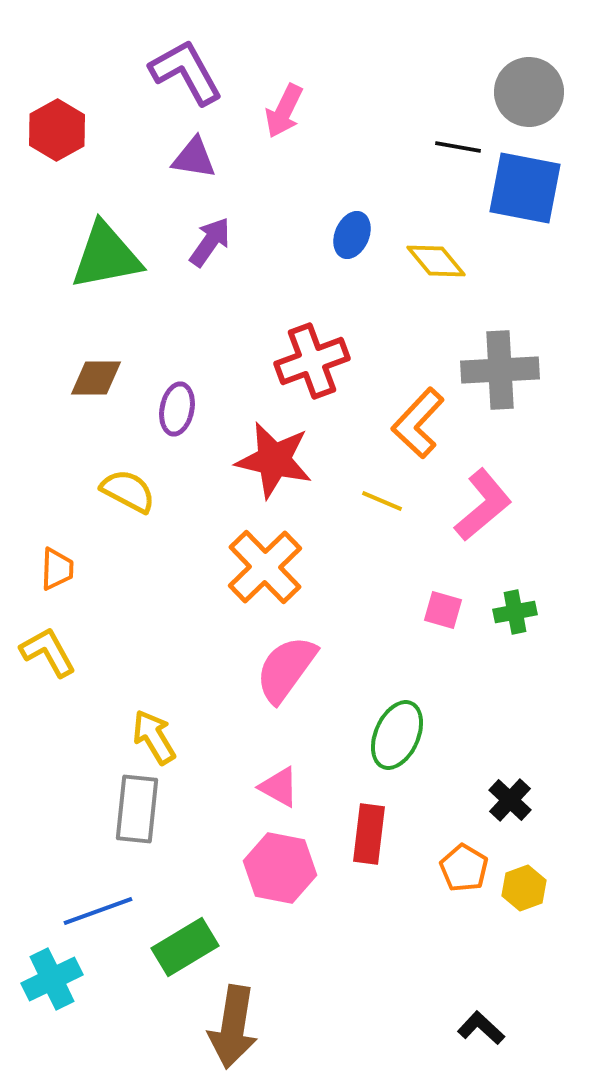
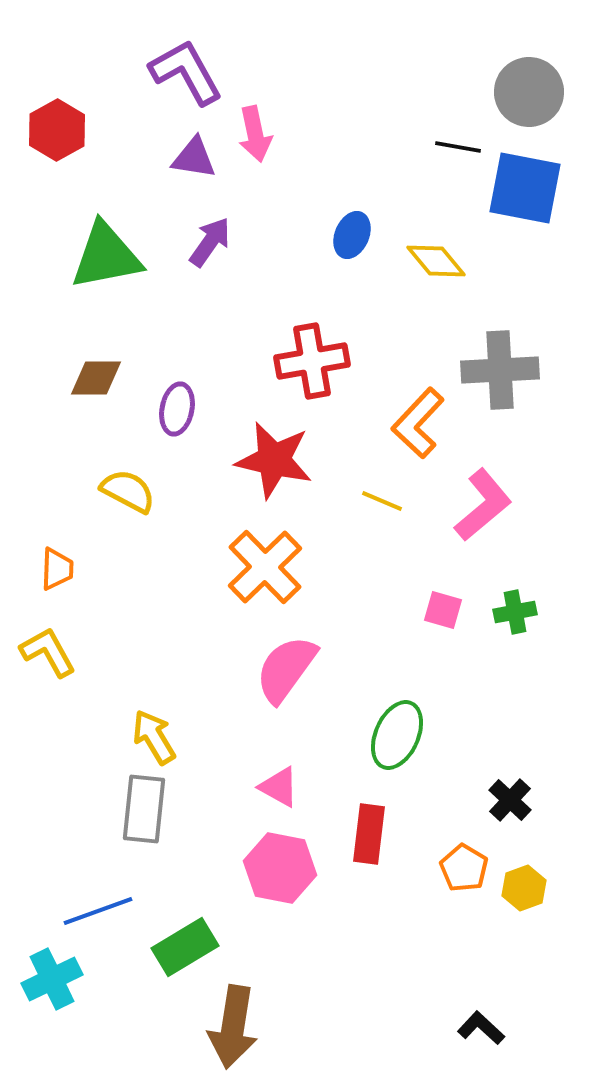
pink arrow: moved 29 px left, 23 px down; rotated 38 degrees counterclockwise
red cross: rotated 10 degrees clockwise
gray rectangle: moved 7 px right
